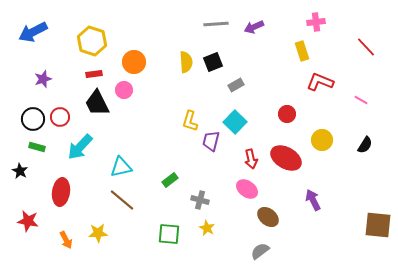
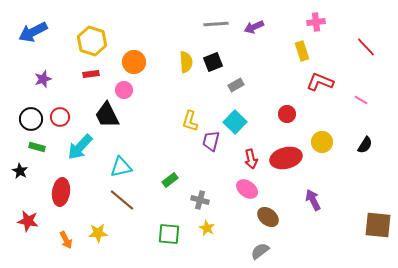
red rectangle at (94, 74): moved 3 px left
black trapezoid at (97, 103): moved 10 px right, 12 px down
black circle at (33, 119): moved 2 px left
yellow circle at (322, 140): moved 2 px down
red ellipse at (286, 158): rotated 44 degrees counterclockwise
